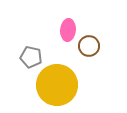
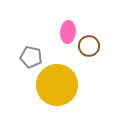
pink ellipse: moved 2 px down
